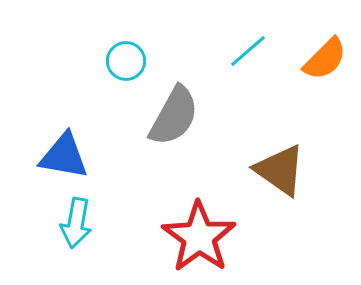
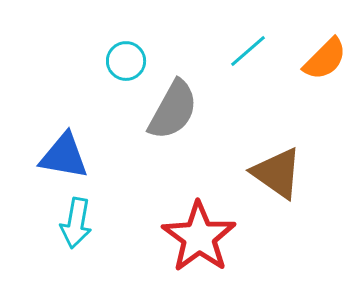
gray semicircle: moved 1 px left, 6 px up
brown triangle: moved 3 px left, 3 px down
